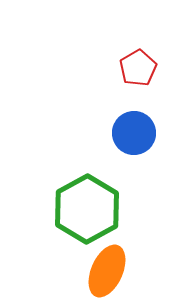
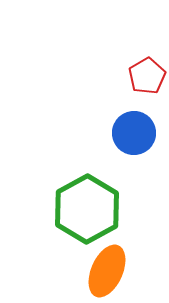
red pentagon: moved 9 px right, 8 px down
